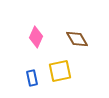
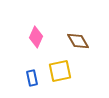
brown diamond: moved 1 px right, 2 px down
